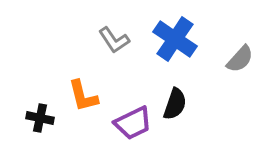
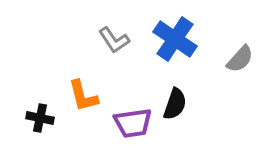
purple trapezoid: rotated 18 degrees clockwise
